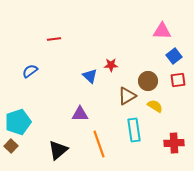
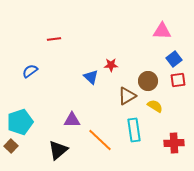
blue square: moved 3 px down
blue triangle: moved 1 px right, 1 px down
purple triangle: moved 8 px left, 6 px down
cyan pentagon: moved 2 px right
orange line: moved 1 px right, 4 px up; rotated 28 degrees counterclockwise
